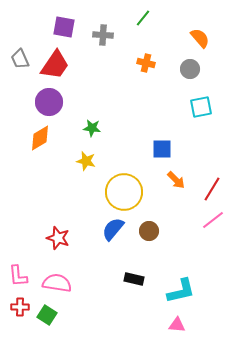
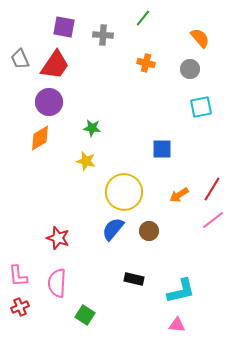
orange arrow: moved 3 px right, 15 px down; rotated 102 degrees clockwise
pink semicircle: rotated 96 degrees counterclockwise
red cross: rotated 24 degrees counterclockwise
green square: moved 38 px right
